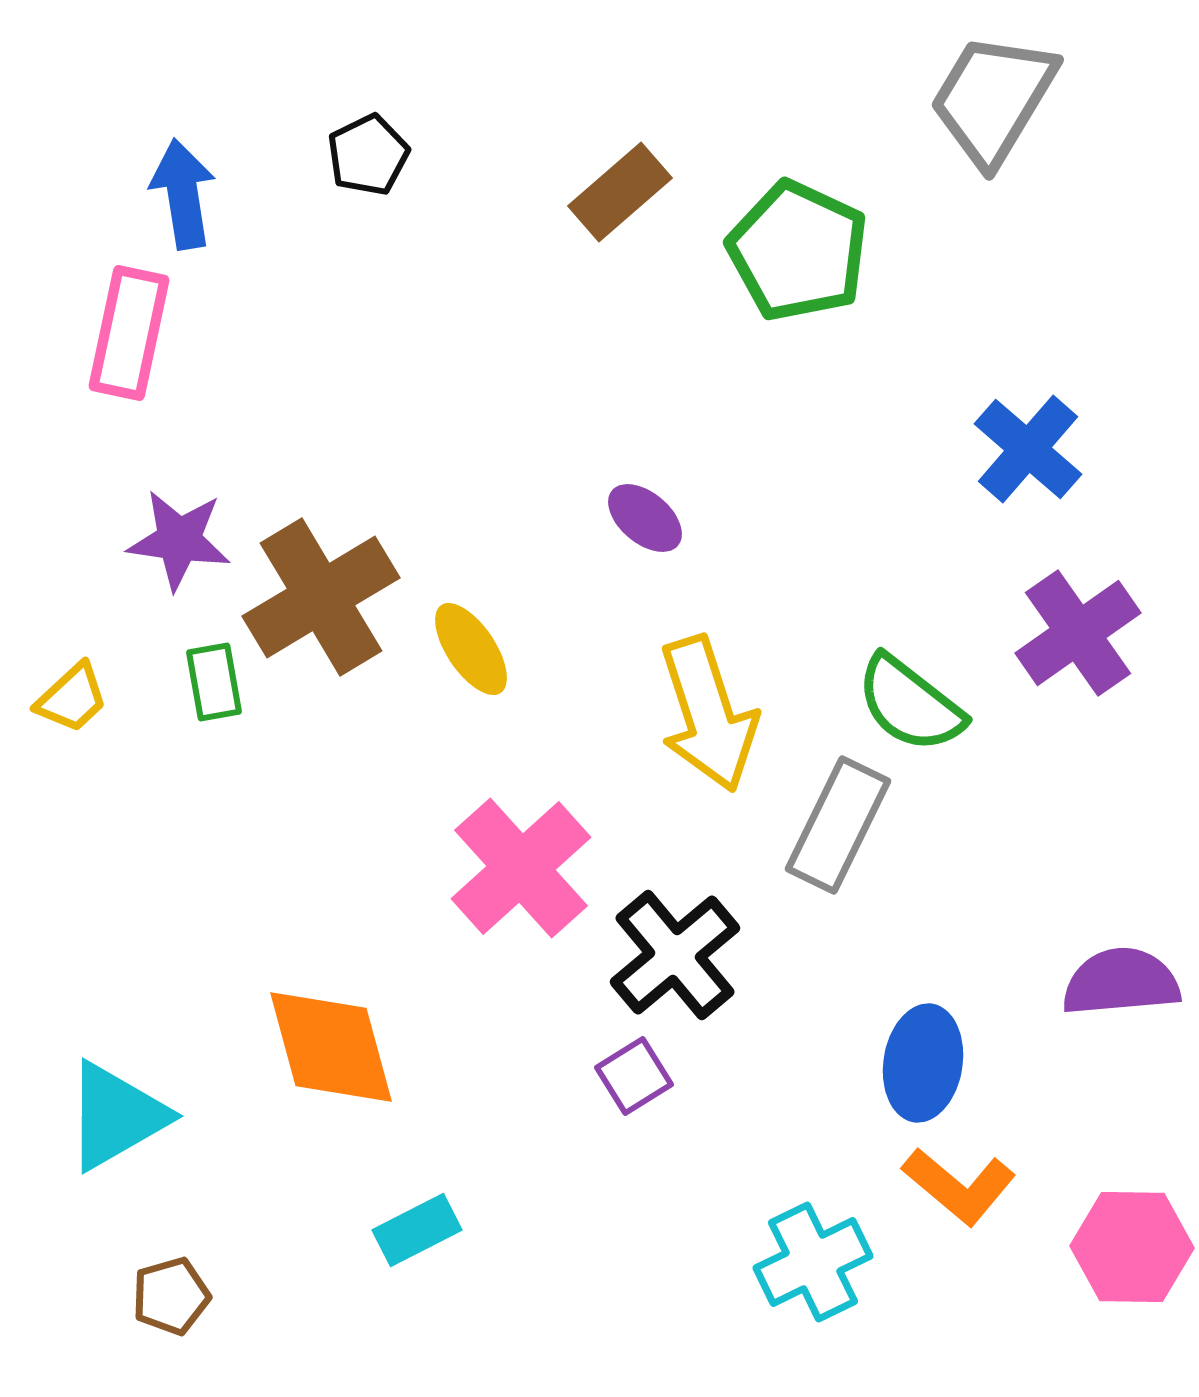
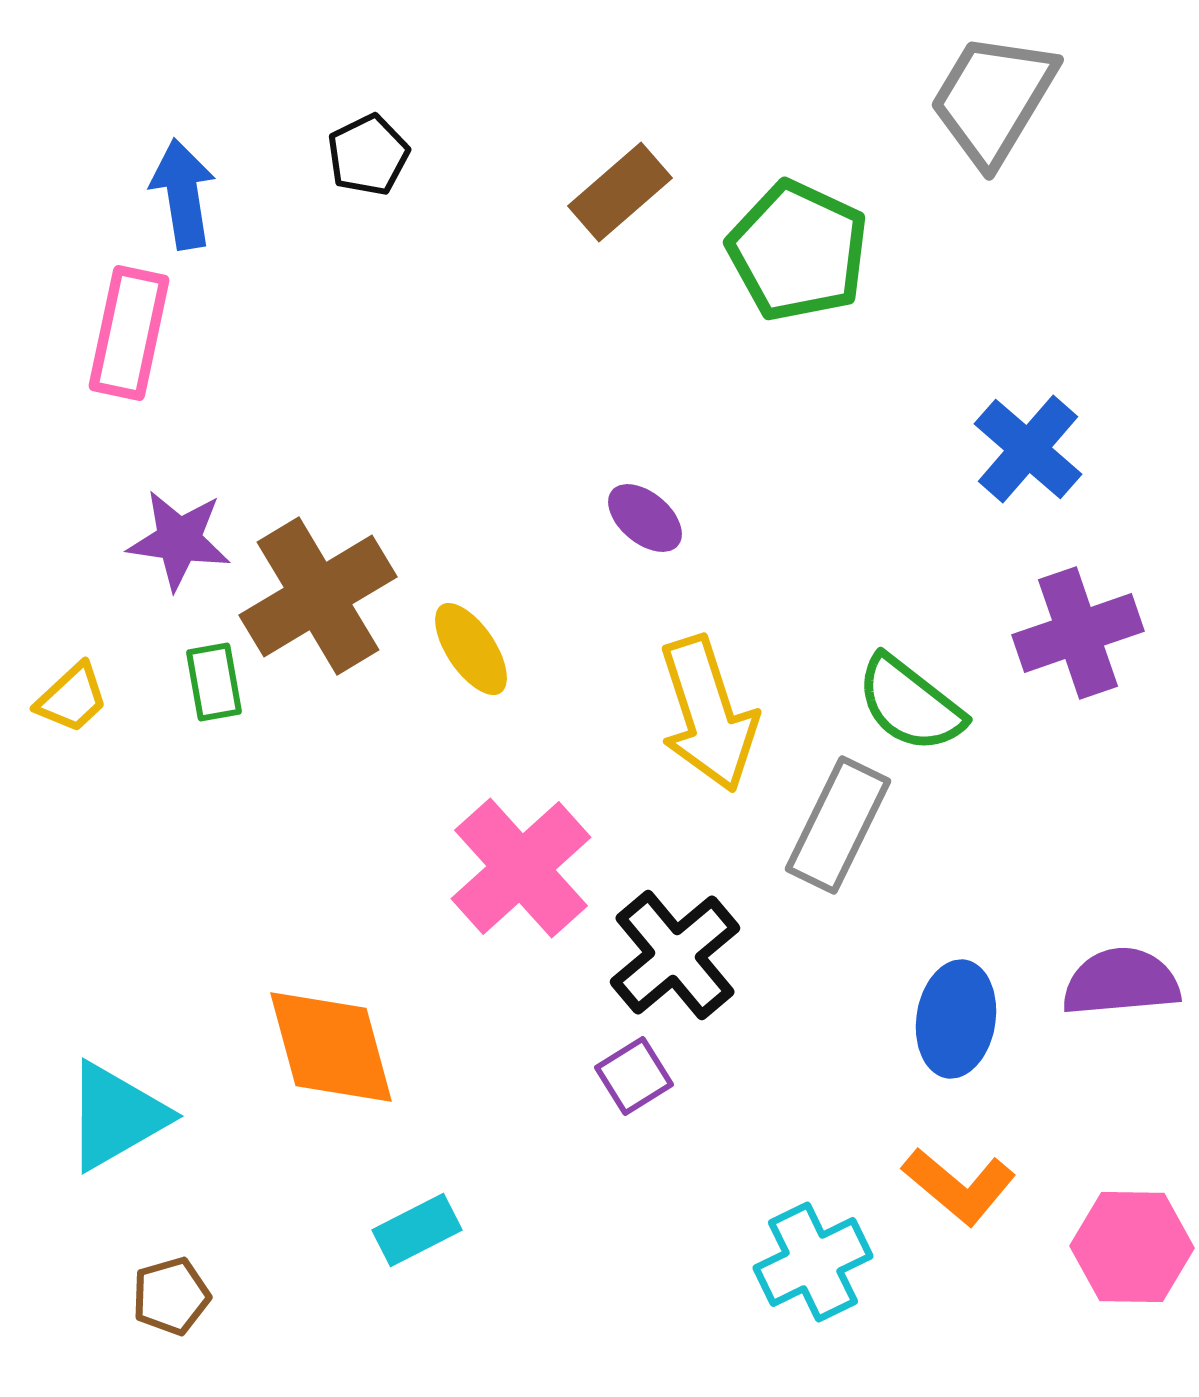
brown cross: moved 3 px left, 1 px up
purple cross: rotated 16 degrees clockwise
blue ellipse: moved 33 px right, 44 px up
